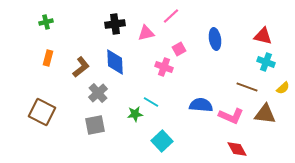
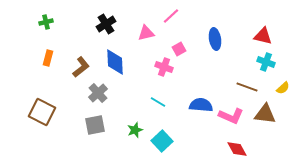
black cross: moved 9 px left; rotated 24 degrees counterclockwise
cyan line: moved 7 px right
green star: moved 16 px down; rotated 14 degrees counterclockwise
